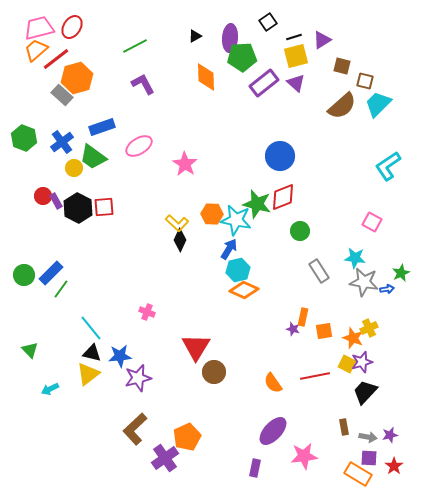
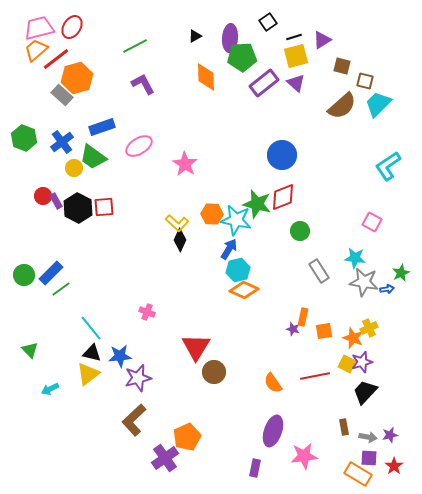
blue circle at (280, 156): moved 2 px right, 1 px up
green line at (61, 289): rotated 18 degrees clockwise
brown L-shape at (135, 429): moved 1 px left, 9 px up
purple ellipse at (273, 431): rotated 24 degrees counterclockwise
